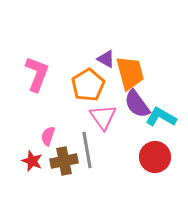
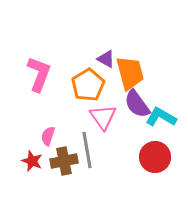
pink L-shape: moved 2 px right
